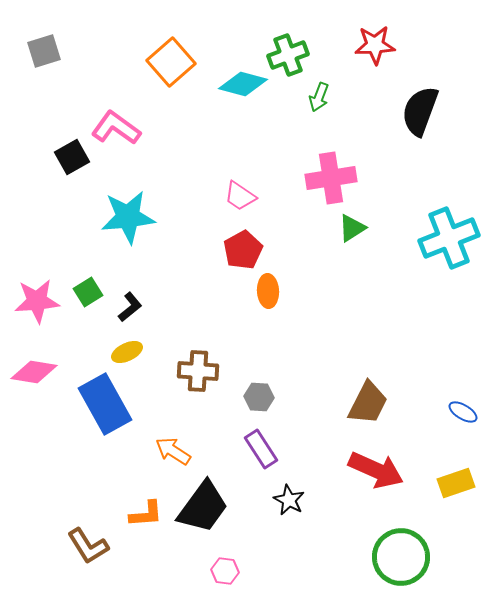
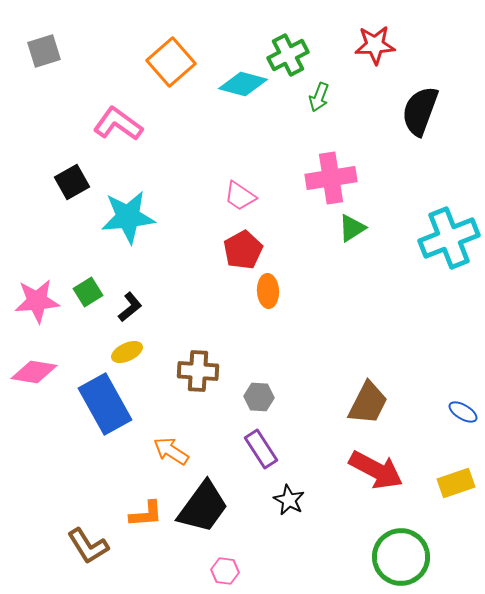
green cross: rotated 6 degrees counterclockwise
pink L-shape: moved 2 px right, 4 px up
black square: moved 25 px down
orange arrow: moved 2 px left
red arrow: rotated 4 degrees clockwise
